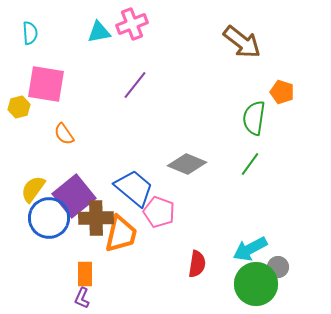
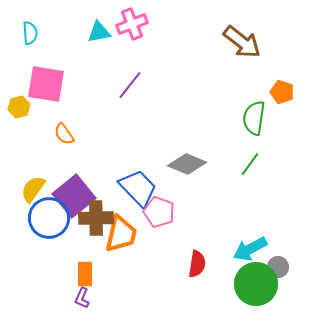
purple line: moved 5 px left
blue trapezoid: moved 4 px right; rotated 6 degrees clockwise
